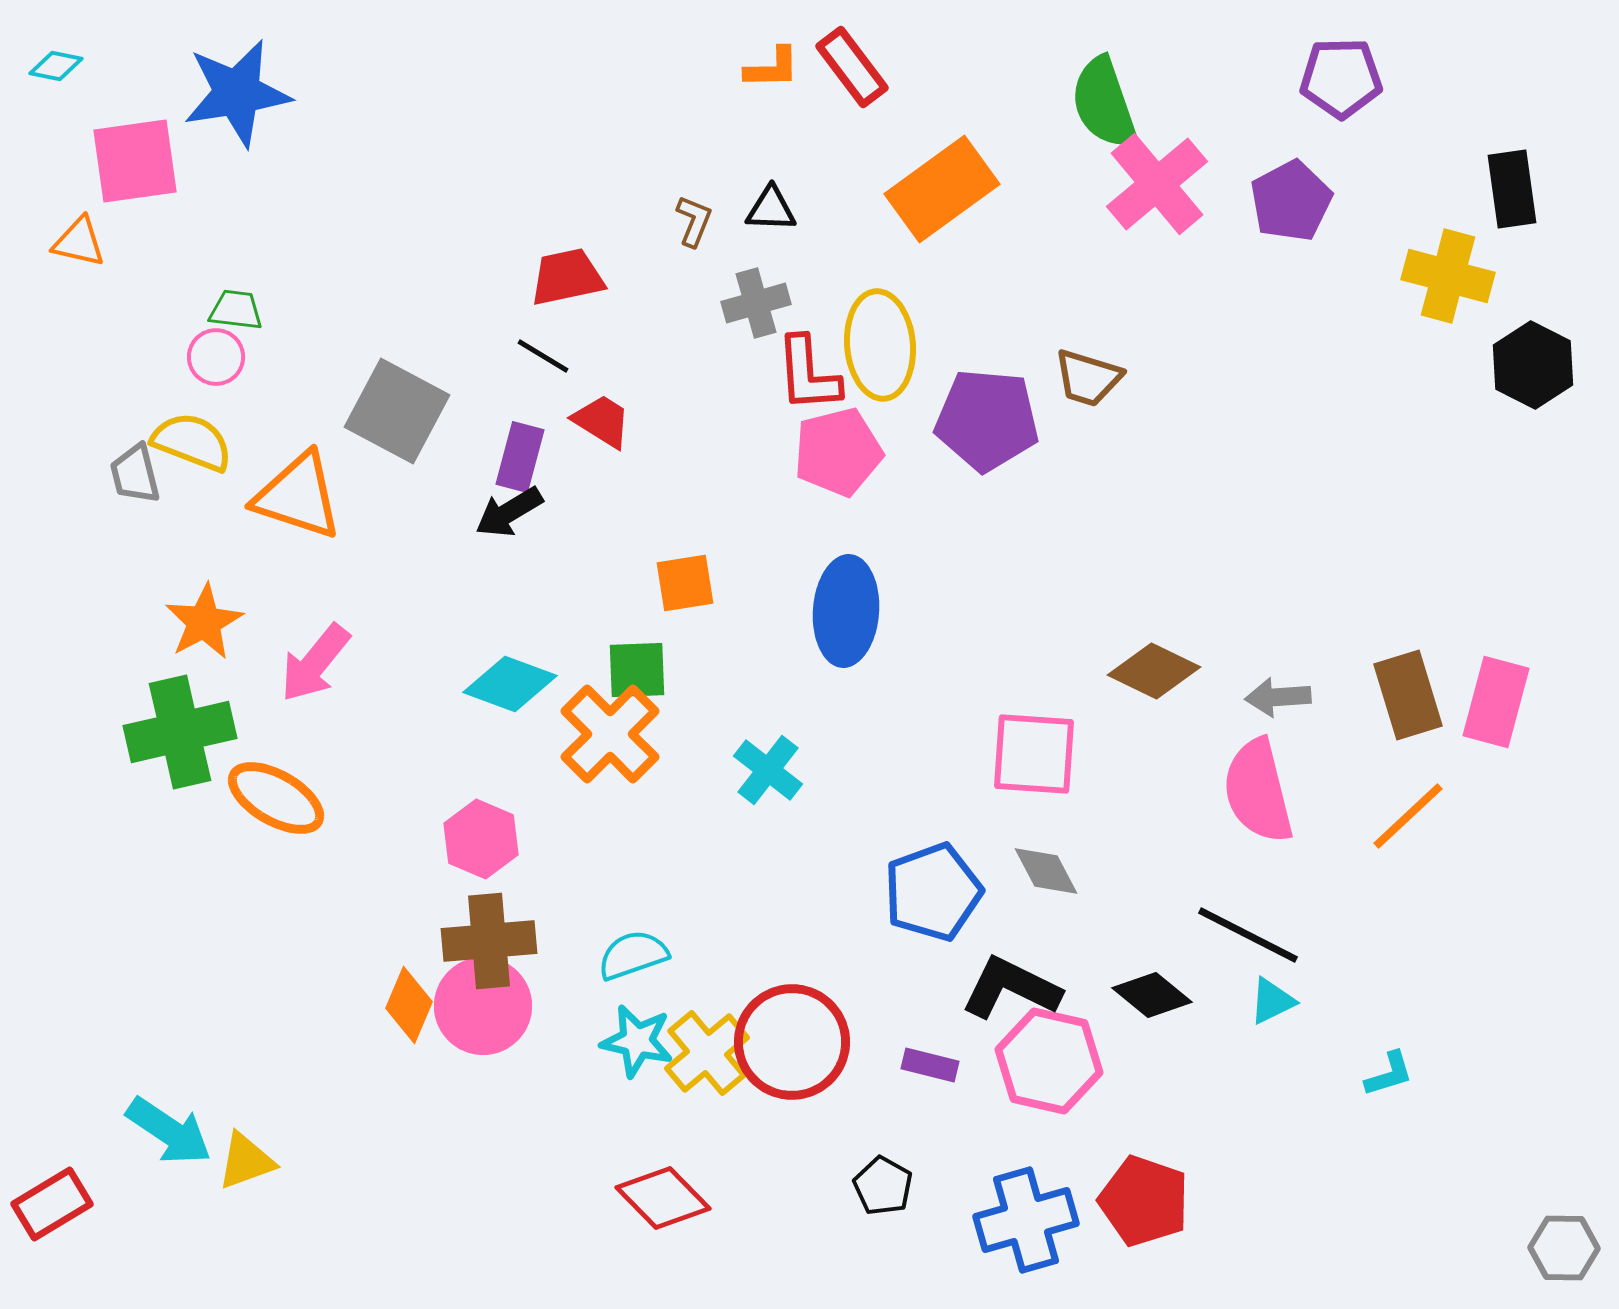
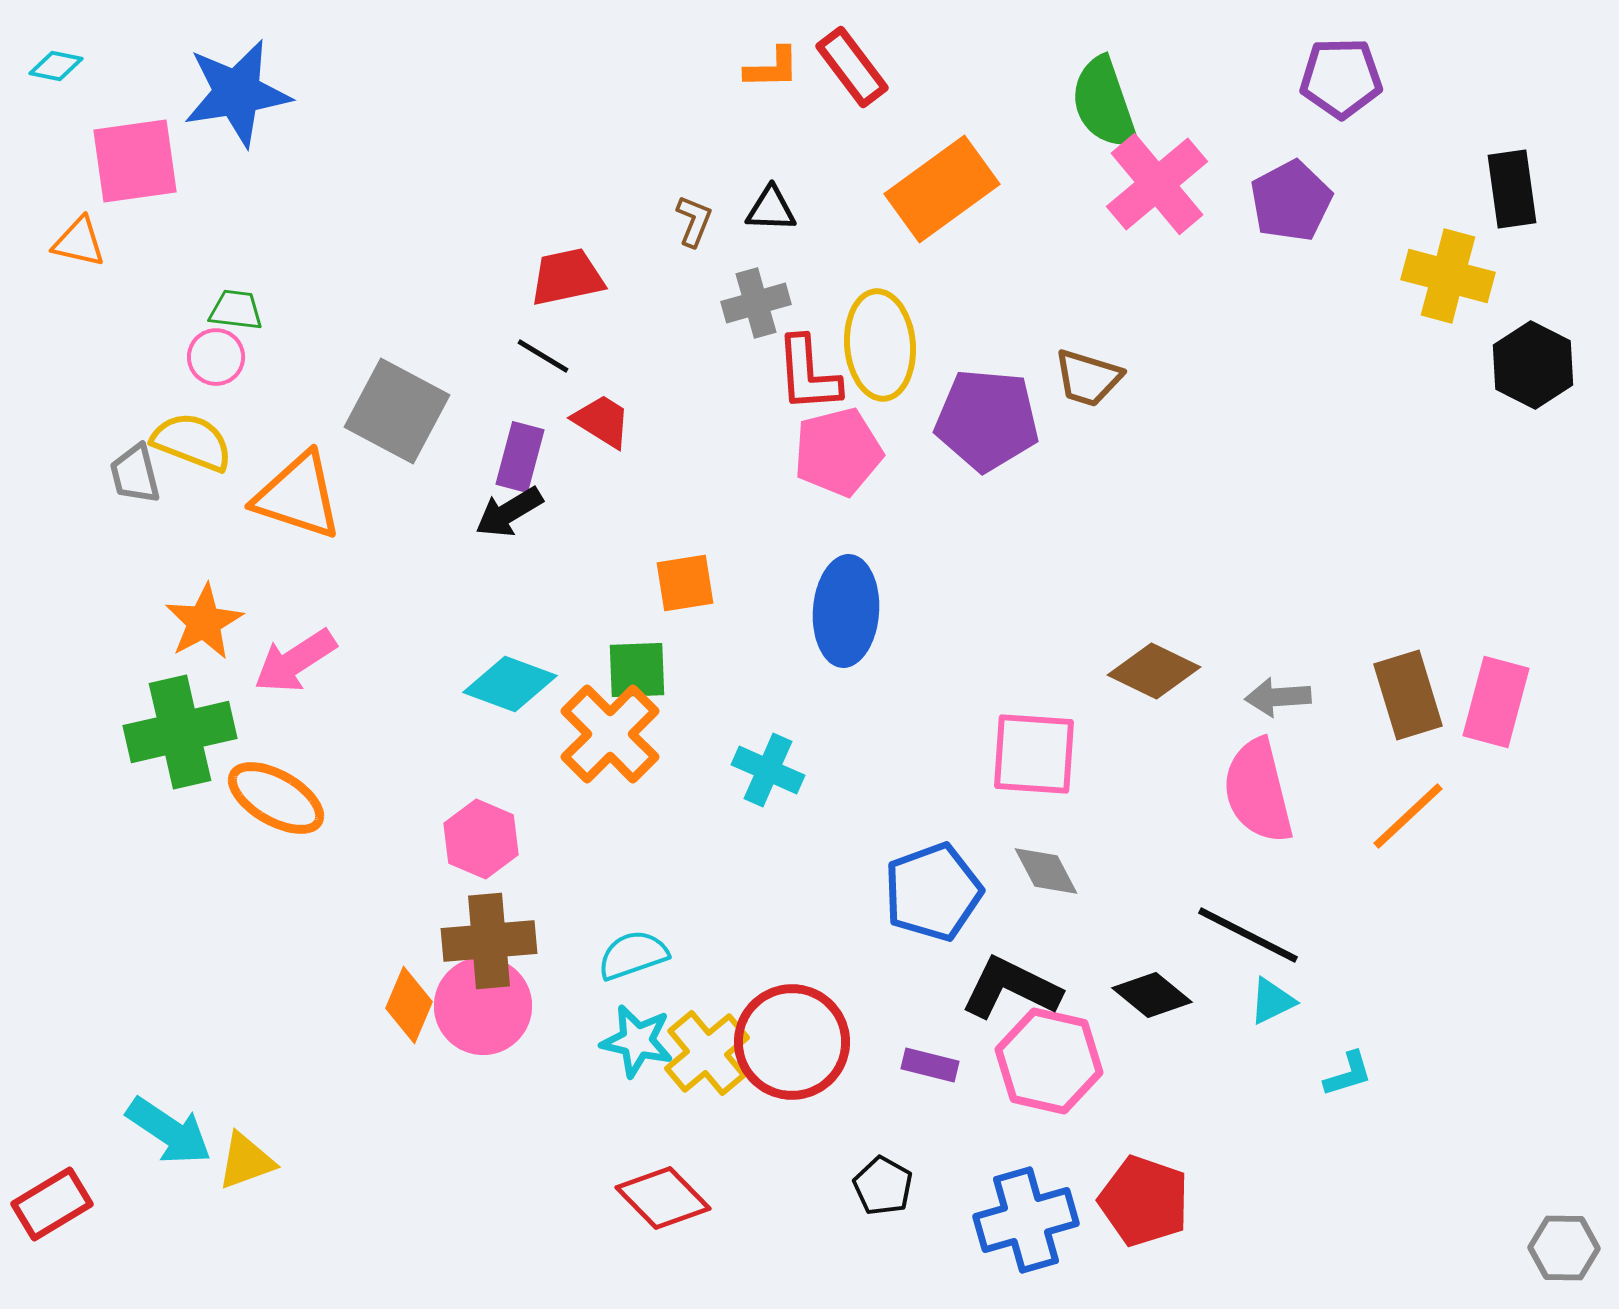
pink arrow at (315, 663): moved 20 px left, 2 px up; rotated 18 degrees clockwise
cyan cross at (768, 770): rotated 14 degrees counterclockwise
cyan L-shape at (1389, 1074): moved 41 px left
